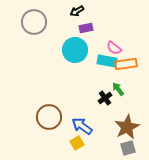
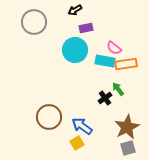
black arrow: moved 2 px left, 1 px up
cyan rectangle: moved 2 px left
